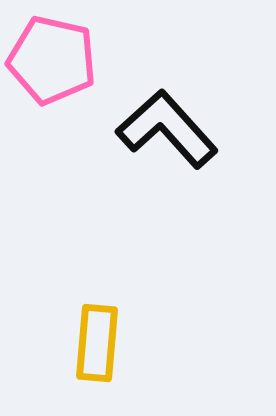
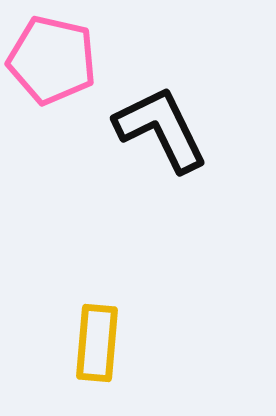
black L-shape: moved 6 px left; rotated 16 degrees clockwise
